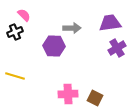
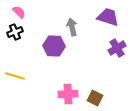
pink semicircle: moved 5 px left, 3 px up
purple trapezoid: moved 2 px left, 6 px up; rotated 25 degrees clockwise
gray arrow: moved 1 px up; rotated 102 degrees counterclockwise
